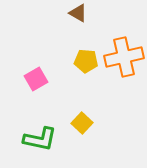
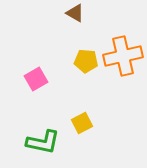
brown triangle: moved 3 px left
orange cross: moved 1 px left, 1 px up
yellow square: rotated 20 degrees clockwise
green L-shape: moved 3 px right, 3 px down
